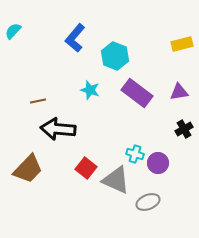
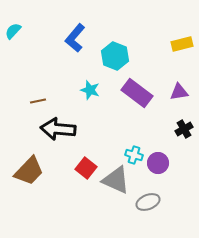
cyan cross: moved 1 px left, 1 px down
brown trapezoid: moved 1 px right, 2 px down
